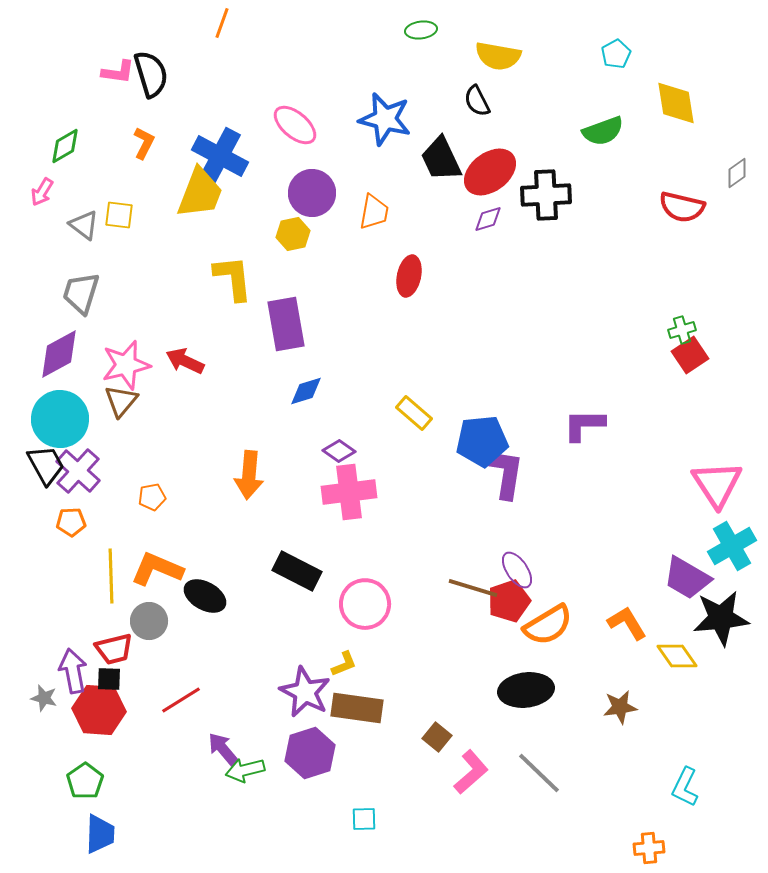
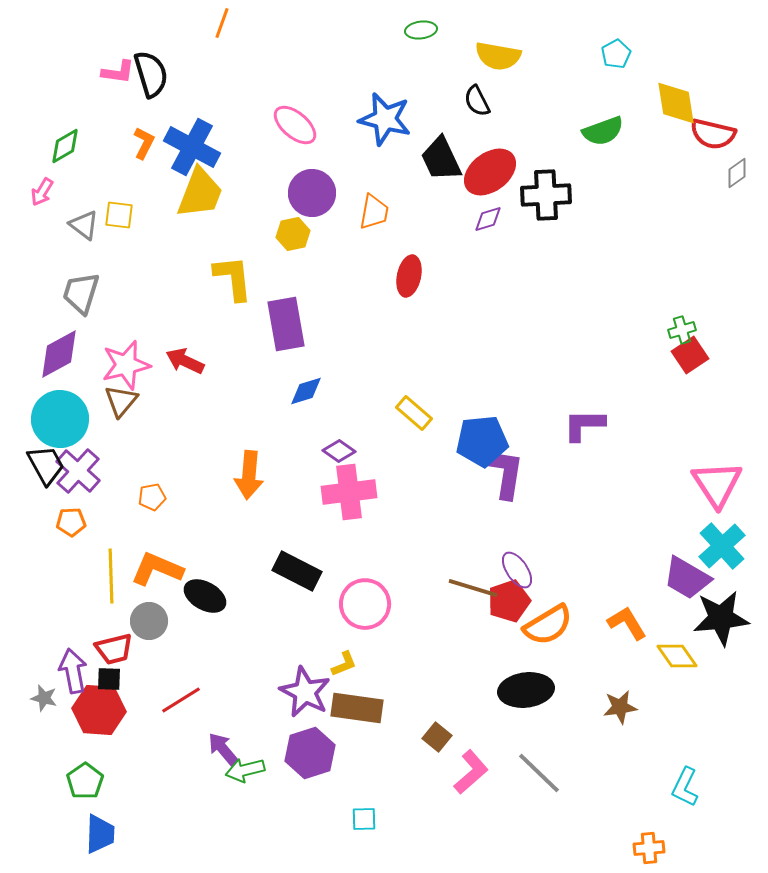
blue cross at (220, 156): moved 28 px left, 9 px up
red semicircle at (682, 207): moved 31 px right, 73 px up
cyan cross at (732, 546): moved 10 px left; rotated 12 degrees counterclockwise
